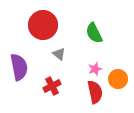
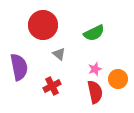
green semicircle: rotated 90 degrees counterclockwise
